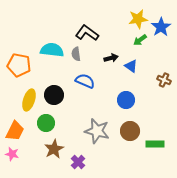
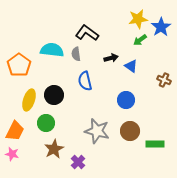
orange pentagon: rotated 25 degrees clockwise
blue semicircle: rotated 126 degrees counterclockwise
